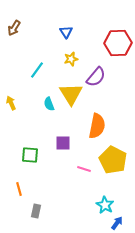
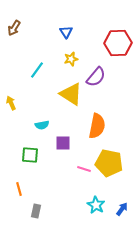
yellow triangle: rotated 25 degrees counterclockwise
cyan semicircle: moved 7 px left, 21 px down; rotated 80 degrees counterclockwise
yellow pentagon: moved 4 px left, 3 px down; rotated 16 degrees counterclockwise
cyan star: moved 9 px left
blue arrow: moved 5 px right, 14 px up
